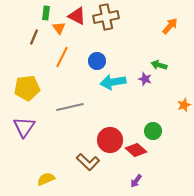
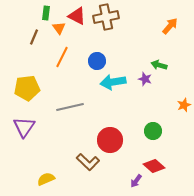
red diamond: moved 18 px right, 16 px down
